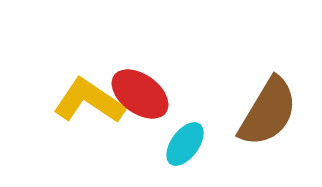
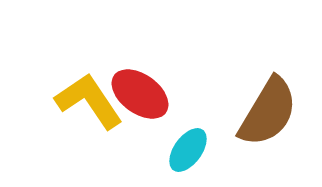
yellow L-shape: rotated 22 degrees clockwise
cyan ellipse: moved 3 px right, 6 px down
